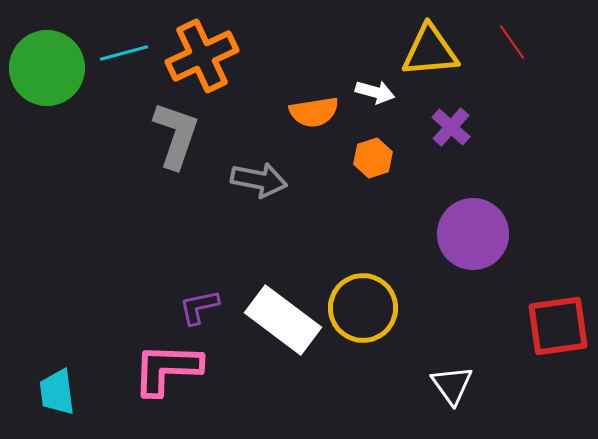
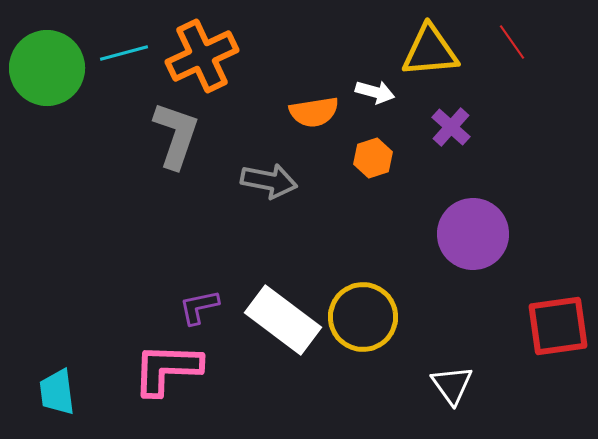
gray arrow: moved 10 px right, 1 px down
yellow circle: moved 9 px down
